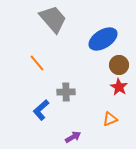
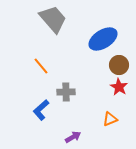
orange line: moved 4 px right, 3 px down
